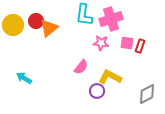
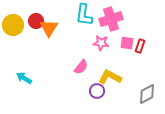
orange triangle: rotated 18 degrees counterclockwise
